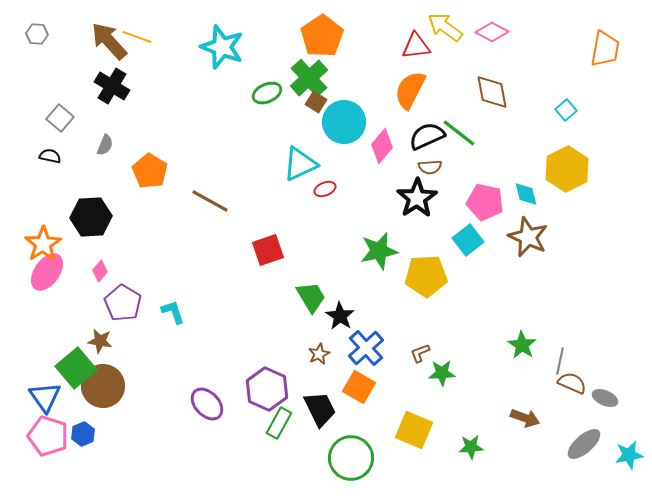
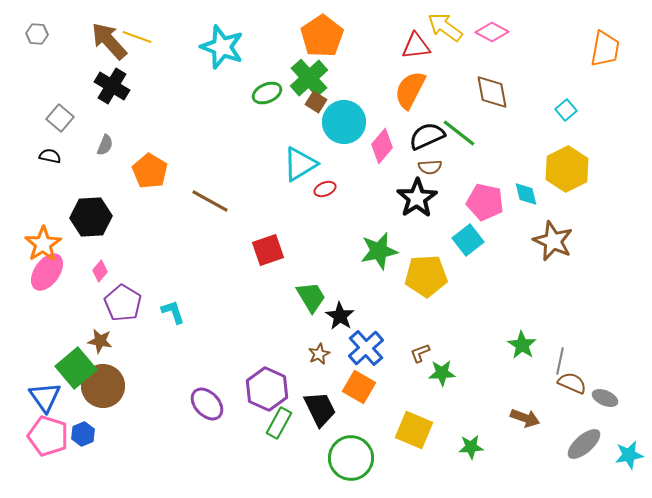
cyan triangle at (300, 164): rotated 6 degrees counterclockwise
brown star at (528, 237): moved 25 px right, 4 px down
